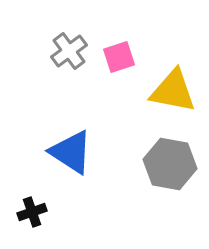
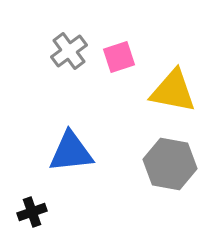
blue triangle: rotated 39 degrees counterclockwise
